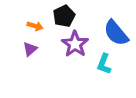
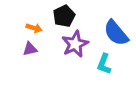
orange arrow: moved 1 px left, 2 px down
purple star: rotated 12 degrees clockwise
purple triangle: rotated 28 degrees clockwise
